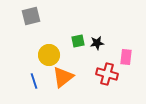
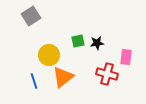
gray square: rotated 18 degrees counterclockwise
